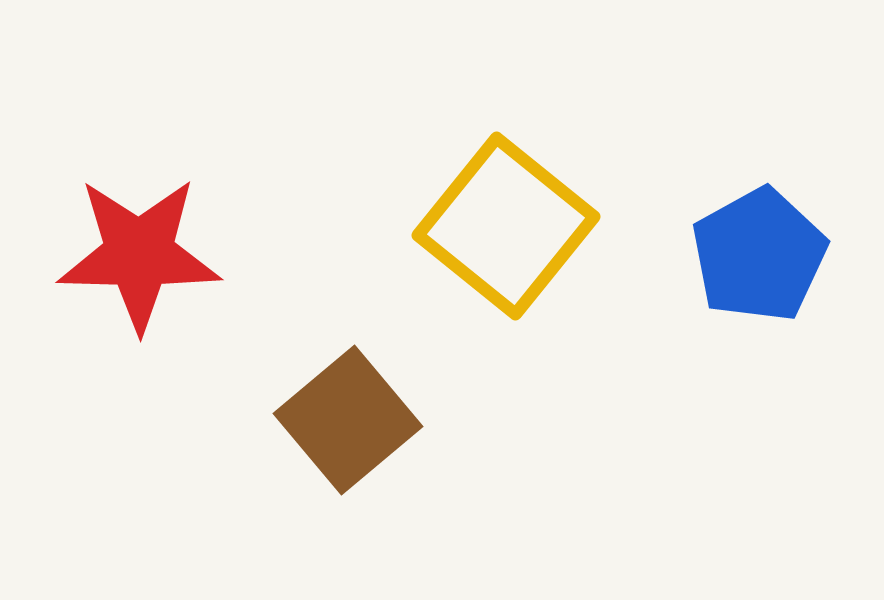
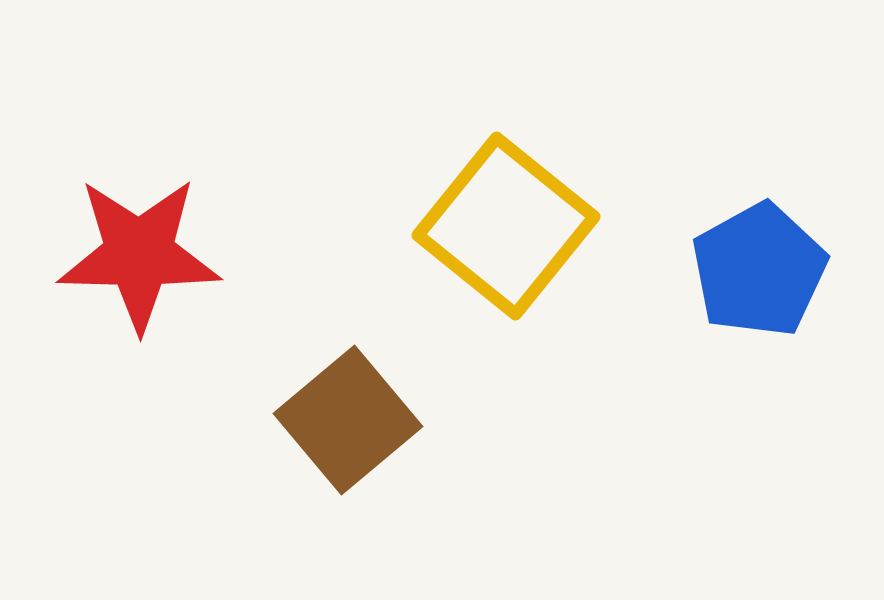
blue pentagon: moved 15 px down
